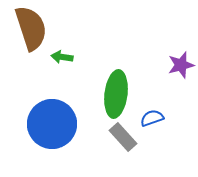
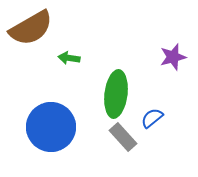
brown semicircle: rotated 78 degrees clockwise
green arrow: moved 7 px right, 1 px down
purple star: moved 8 px left, 8 px up
blue semicircle: rotated 20 degrees counterclockwise
blue circle: moved 1 px left, 3 px down
